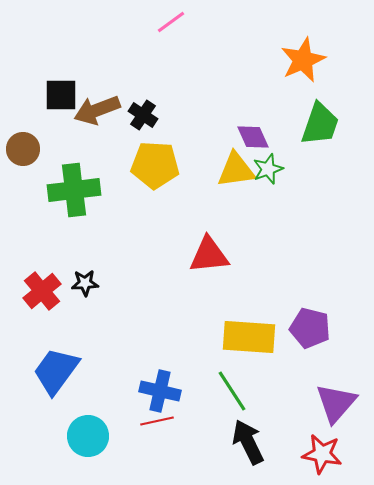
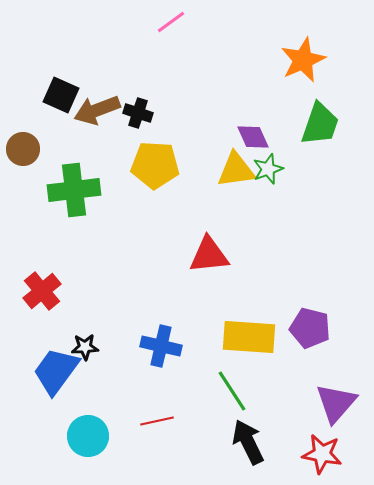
black square: rotated 24 degrees clockwise
black cross: moved 5 px left, 2 px up; rotated 16 degrees counterclockwise
black star: moved 64 px down
blue cross: moved 1 px right, 45 px up
